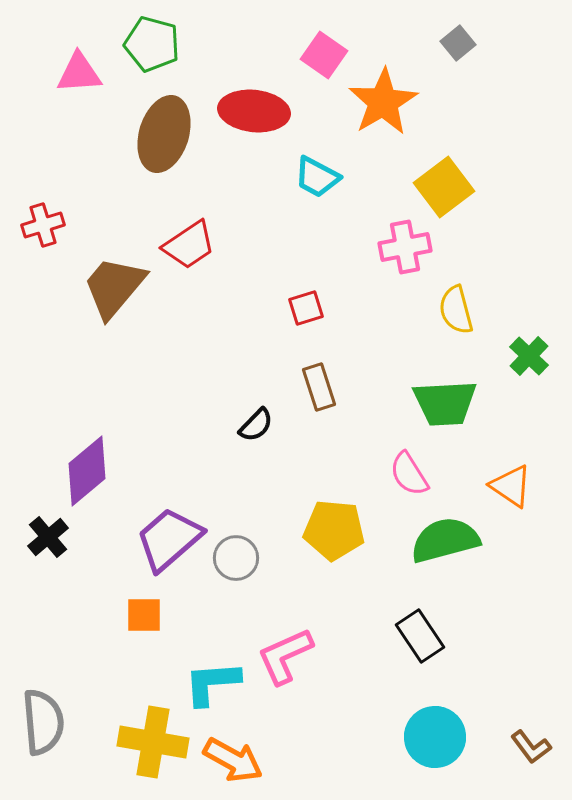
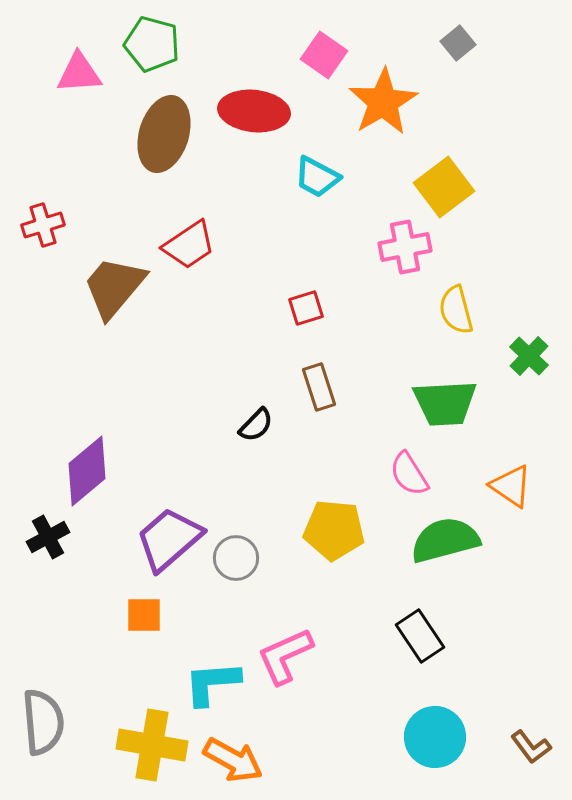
black cross: rotated 12 degrees clockwise
yellow cross: moved 1 px left, 3 px down
